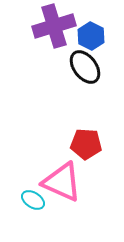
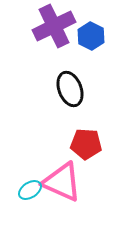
purple cross: rotated 9 degrees counterclockwise
black ellipse: moved 15 px left, 22 px down; rotated 16 degrees clockwise
cyan ellipse: moved 3 px left, 10 px up; rotated 65 degrees counterclockwise
